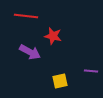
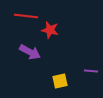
red star: moved 3 px left, 6 px up
